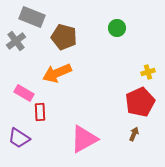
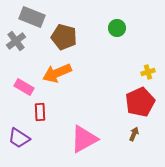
pink rectangle: moved 6 px up
